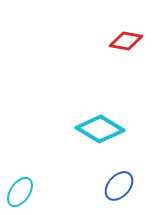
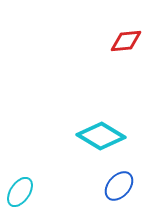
red diamond: rotated 16 degrees counterclockwise
cyan diamond: moved 1 px right, 7 px down
